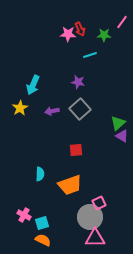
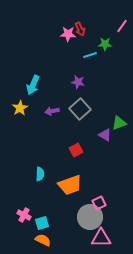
pink line: moved 4 px down
green star: moved 1 px right, 9 px down
green triangle: moved 1 px right; rotated 21 degrees clockwise
purple triangle: moved 17 px left, 1 px up
red square: rotated 24 degrees counterclockwise
pink triangle: moved 6 px right
